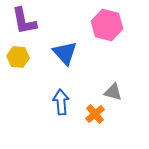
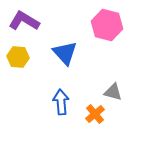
purple L-shape: rotated 132 degrees clockwise
